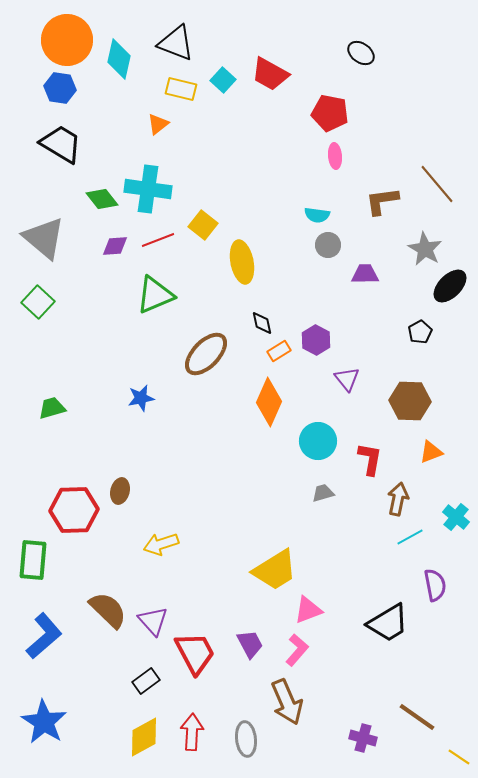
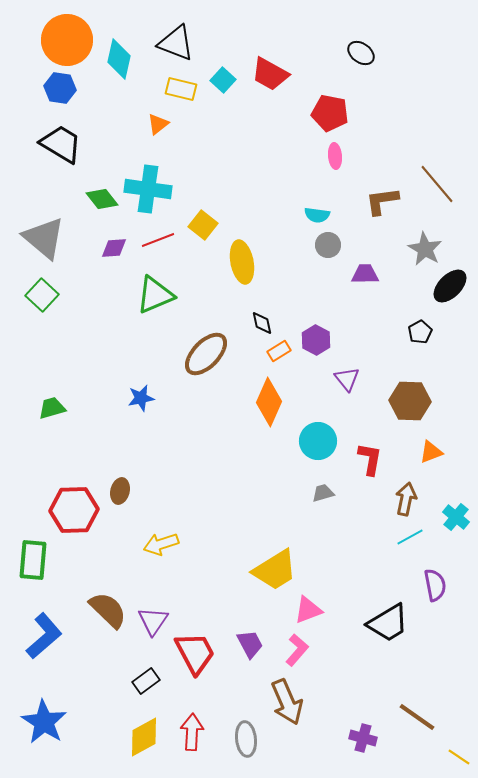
purple diamond at (115, 246): moved 1 px left, 2 px down
green square at (38, 302): moved 4 px right, 7 px up
brown arrow at (398, 499): moved 8 px right
purple triangle at (153, 621): rotated 16 degrees clockwise
